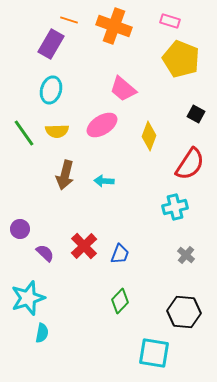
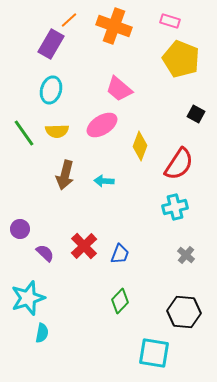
orange line: rotated 60 degrees counterclockwise
pink trapezoid: moved 4 px left
yellow diamond: moved 9 px left, 10 px down
red semicircle: moved 11 px left
